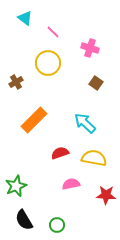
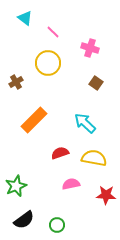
black semicircle: rotated 95 degrees counterclockwise
